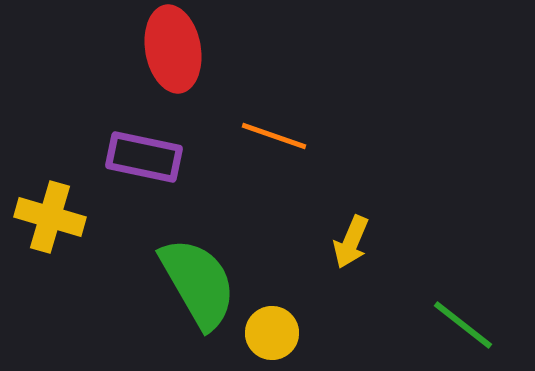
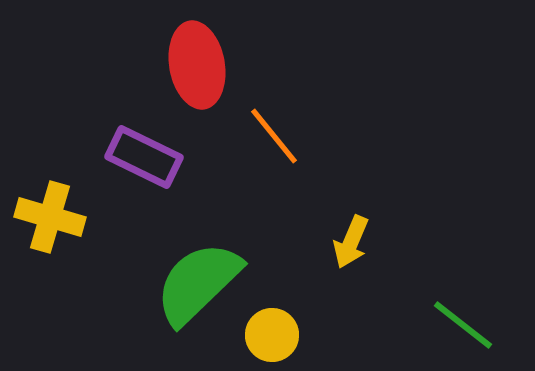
red ellipse: moved 24 px right, 16 px down
orange line: rotated 32 degrees clockwise
purple rectangle: rotated 14 degrees clockwise
green semicircle: rotated 104 degrees counterclockwise
yellow circle: moved 2 px down
